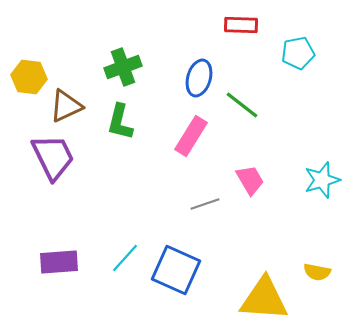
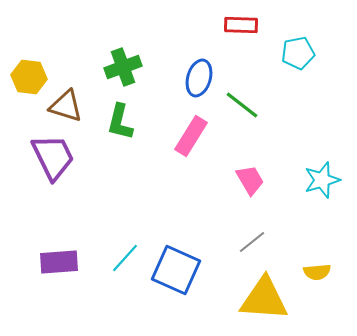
brown triangle: rotated 42 degrees clockwise
gray line: moved 47 px right, 38 px down; rotated 20 degrees counterclockwise
yellow semicircle: rotated 16 degrees counterclockwise
